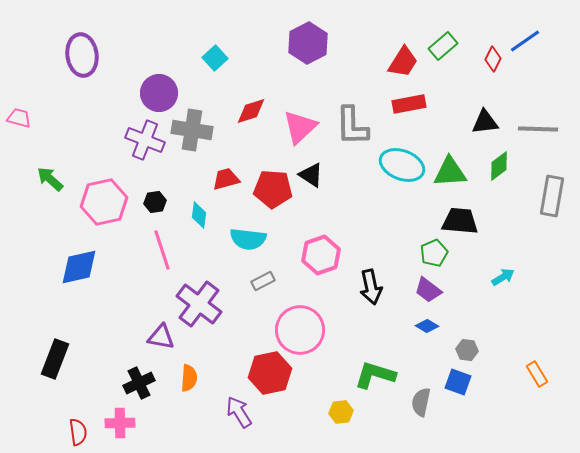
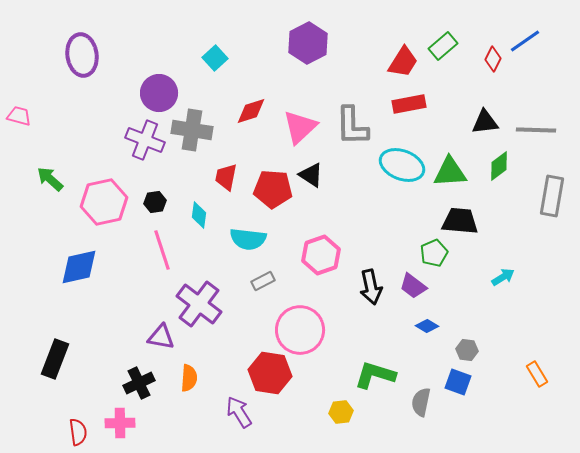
pink trapezoid at (19, 118): moved 2 px up
gray line at (538, 129): moved 2 px left, 1 px down
red trapezoid at (226, 179): moved 2 px up; rotated 64 degrees counterclockwise
purple trapezoid at (428, 290): moved 15 px left, 4 px up
red hexagon at (270, 373): rotated 21 degrees clockwise
